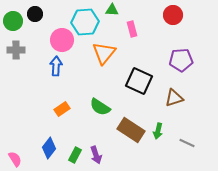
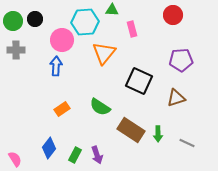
black circle: moved 5 px down
brown triangle: moved 2 px right
green arrow: moved 3 px down; rotated 14 degrees counterclockwise
purple arrow: moved 1 px right
